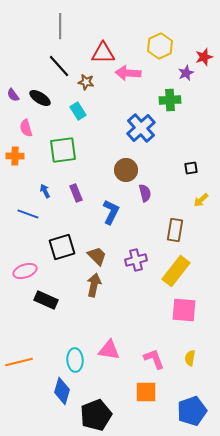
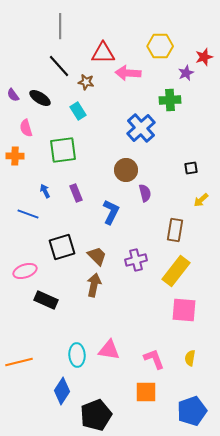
yellow hexagon at (160, 46): rotated 25 degrees clockwise
cyan ellipse at (75, 360): moved 2 px right, 5 px up
blue diamond at (62, 391): rotated 16 degrees clockwise
